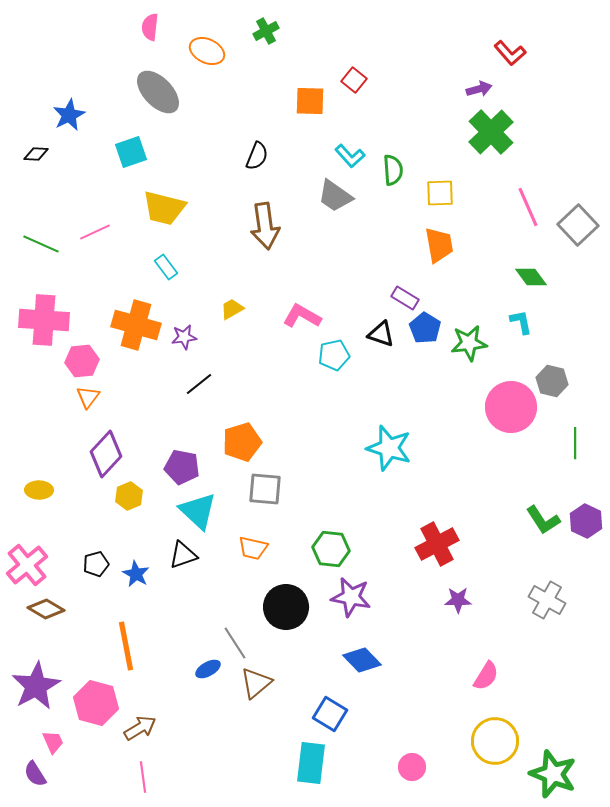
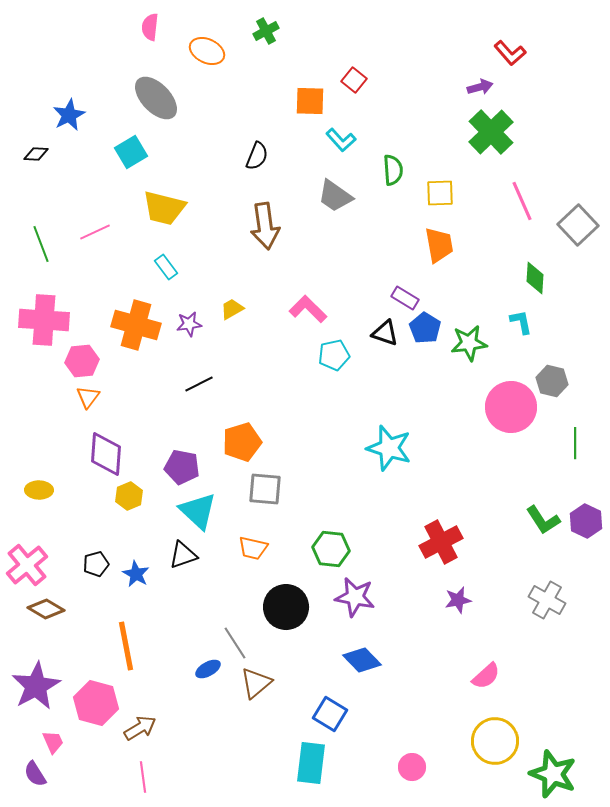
purple arrow at (479, 89): moved 1 px right, 2 px up
gray ellipse at (158, 92): moved 2 px left, 6 px down
cyan square at (131, 152): rotated 12 degrees counterclockwise
cyan L-shape at (350, 156): moved 9 px left, 16 px up
pink line at (528, 207): moved 6 px left, 6 px up
green line at (41, 244): rotated 45 degrees clockwise
green diamond at (531, 277): moved 4 px right, 1 px down; rotated 40 degrees clockwise
pink L-shape at (302, 316): moved 6 px right, 7 px up; rotated 15 degrees clockwise
black triangle at (381, 334): moved 4 px right, 1 px up
purple star at (184, 337): moved 5 px right, 13 px up
black line at (199, 384): rotated 12 degrees clockwise
purple diamond at (106, 454): rotated 39 degrees counterclockwise
red cross at (437, 544): moved 4 px right, 2 px up
purple star at (351, 597): moved 4 px right
purple star at (458, 600): rotated 12 degrees counterclockwise
pink semicircle at (486, 676): rotated 16 degrees clockwise
